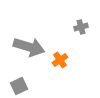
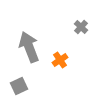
gray cross: rotated 32 degrees counterclockwise
gray arrow: rotated 128 degrees counterclockwise
